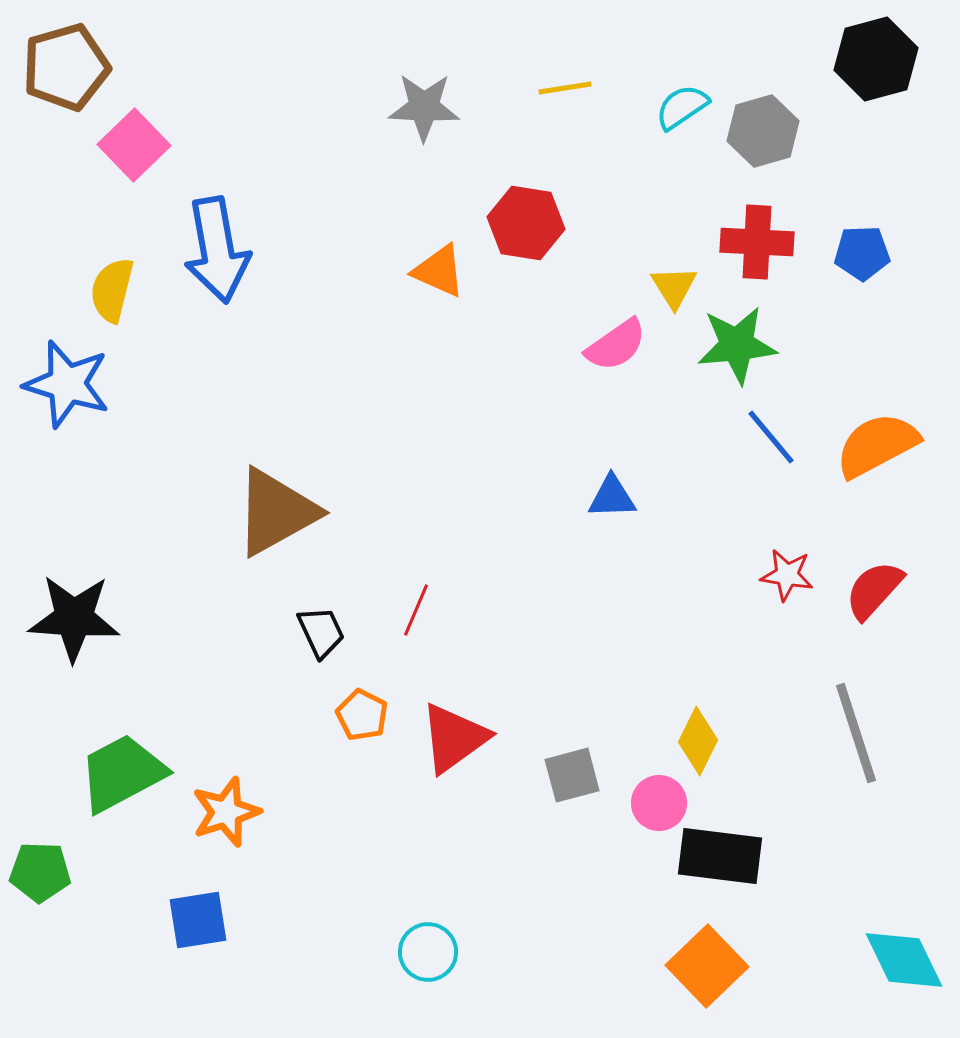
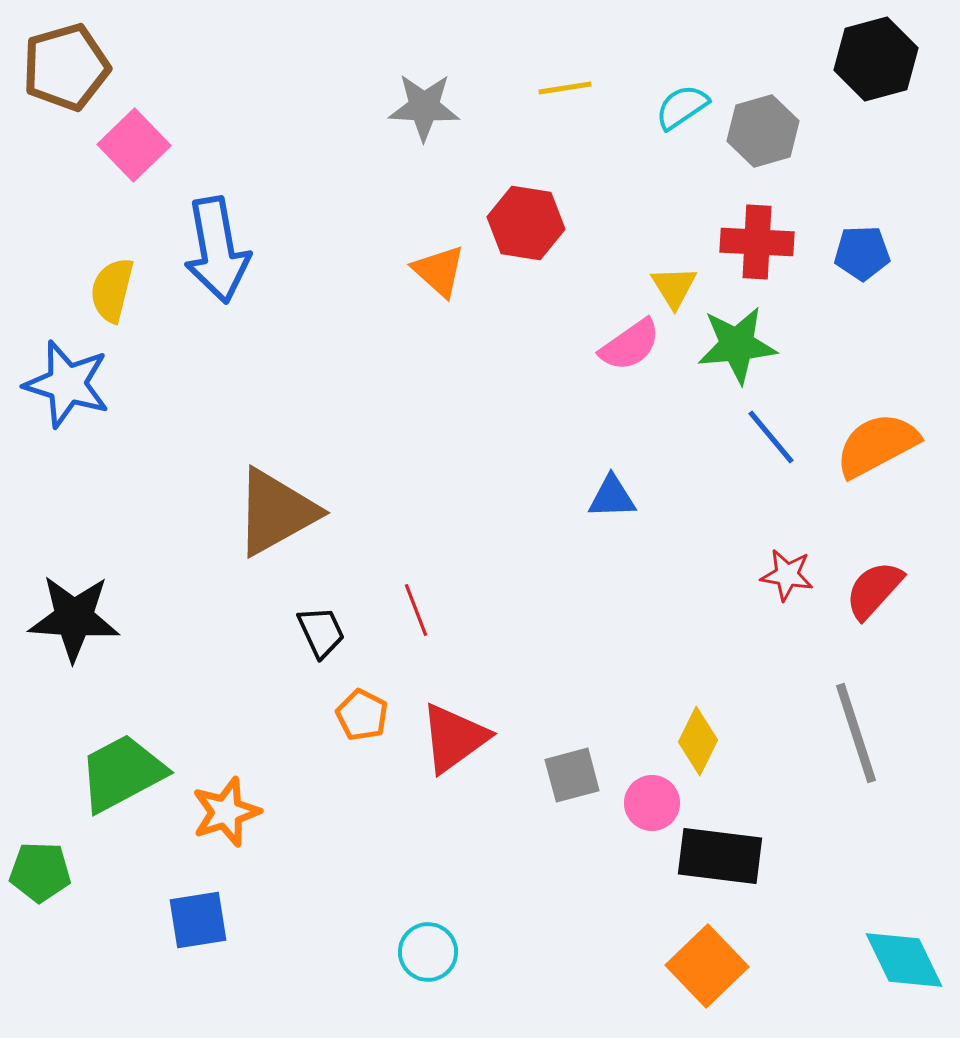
orange triangle: rotated 18 degrees clockwise
pink semicircle: moved 14 px right
red line: rotated 44 degrees counterclockwise
pink circle: moved 7 px left
